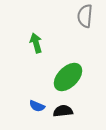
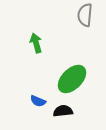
gray semicircle: moved 1 px up
green ellipse: moved 4 px right, 2 px down
blue semicircle: moved 1 px right, 5 px up
